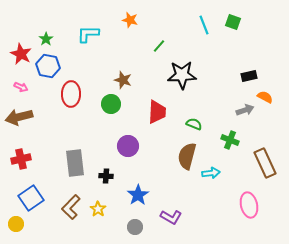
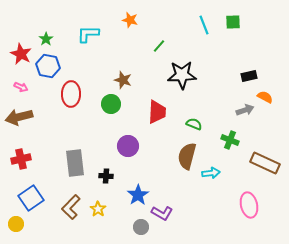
green square: rotated 21 degrees counterclockwise
brown rectangle: rotated 40 degrees counterclockwise
purple L-shape: moved 9 px left, 4 px up
gray circle: moved 6 px right
